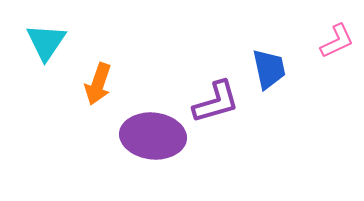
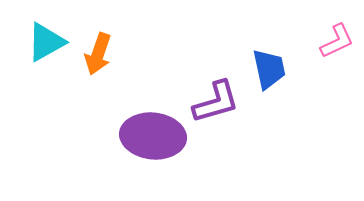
cyan triangle: rotated 27 degrees clockwise
orange arrow: moved 30 px up
